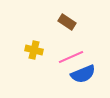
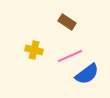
pink line: moved 1 px left, 1 px up
blue semicircle: moved 4 px right; rotated 15 degrees counterclockwise
